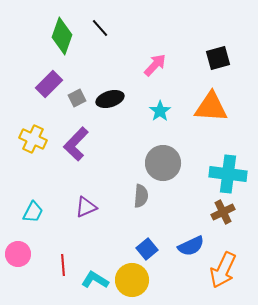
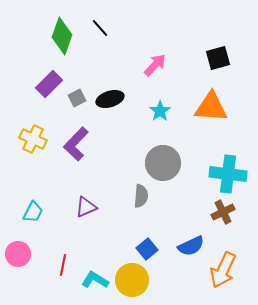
red line: rotated 15 degrees clockwise
